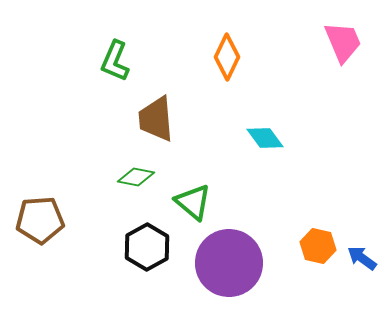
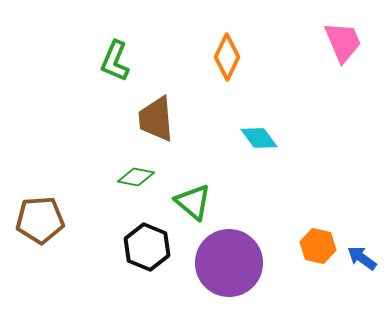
cyan diamond: moved 6 px left
black hexagon: rotated 9 degrees counterclockwise
